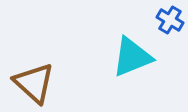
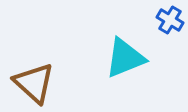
cyan triangle: moved 7 px left, 1 px down
